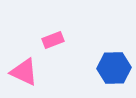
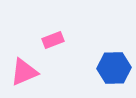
pink triangle: rotated 48 degrees counterclockwise
